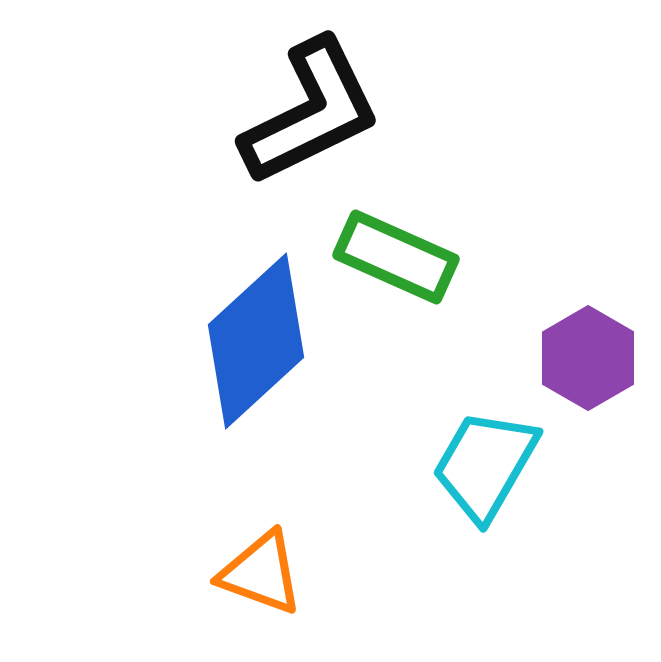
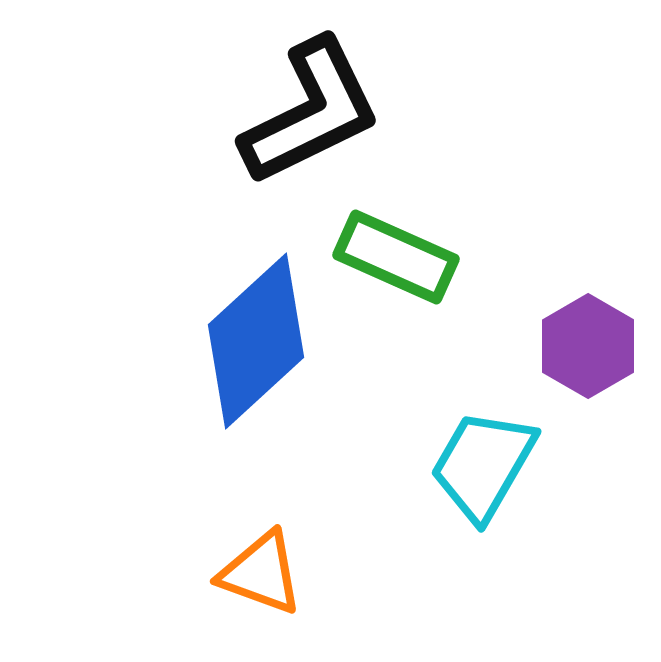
purple hexagon: moved 12 px up
cyan trapezoid: moved 2 px left
